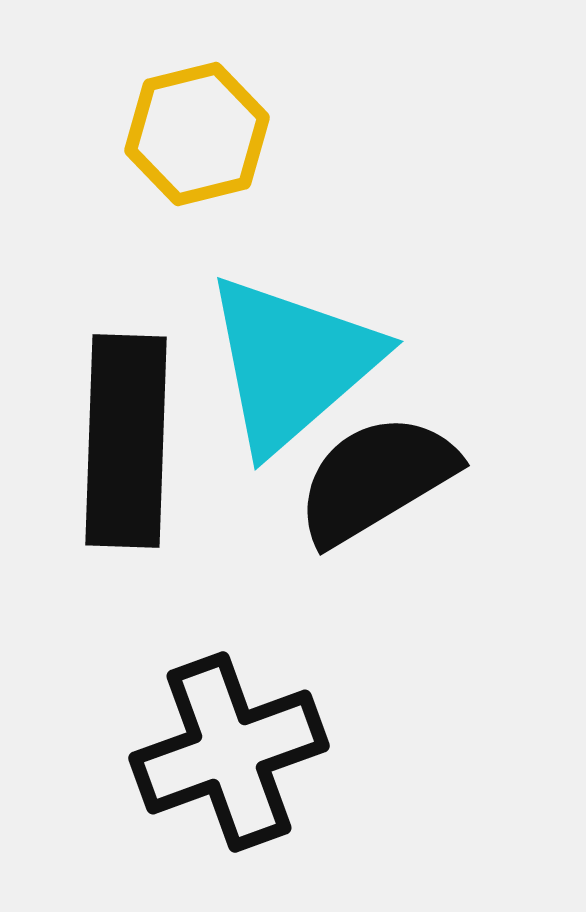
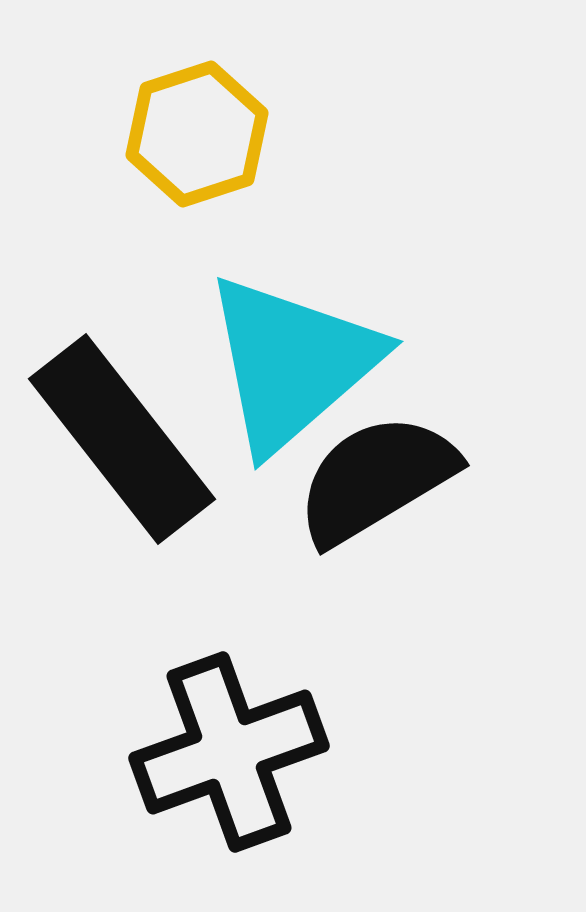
yellow hexagon: rotated 4 degrees counterclockwise
black rectangle: moved 4 px left, 2 px up; rotated 40 degrees counterclockwise
